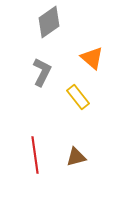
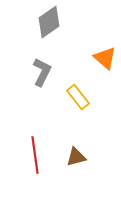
orange triangle: moved 13 px right
